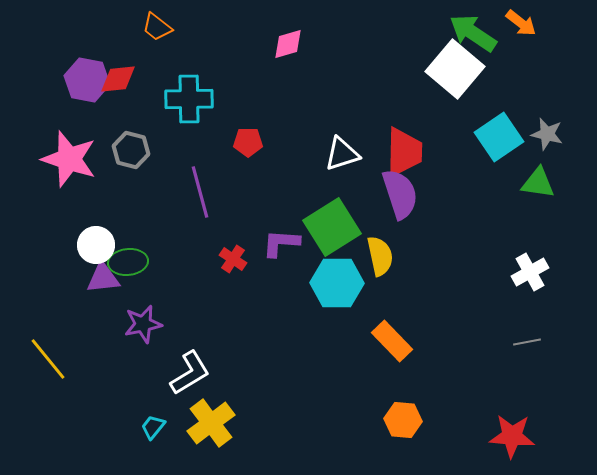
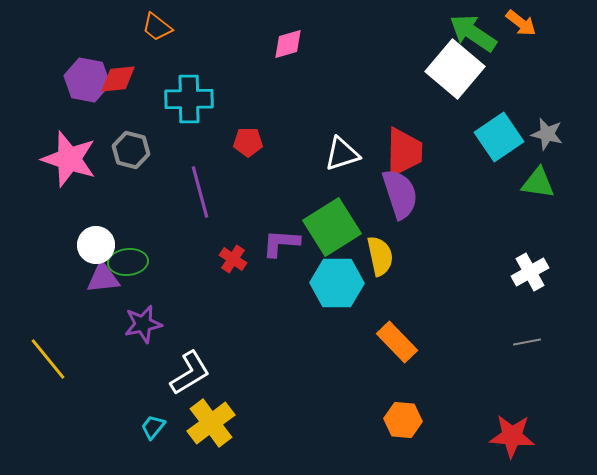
orange rectangle: moved 5 px right, 1 px down
